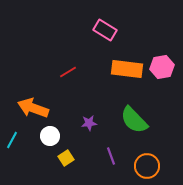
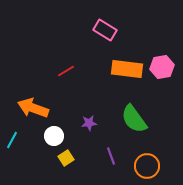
red line: moved 2 px left, 1 px up
green semicircle: moved 1 px up; rotated 8 degrees clockwise
white circle: moved 4 px right
